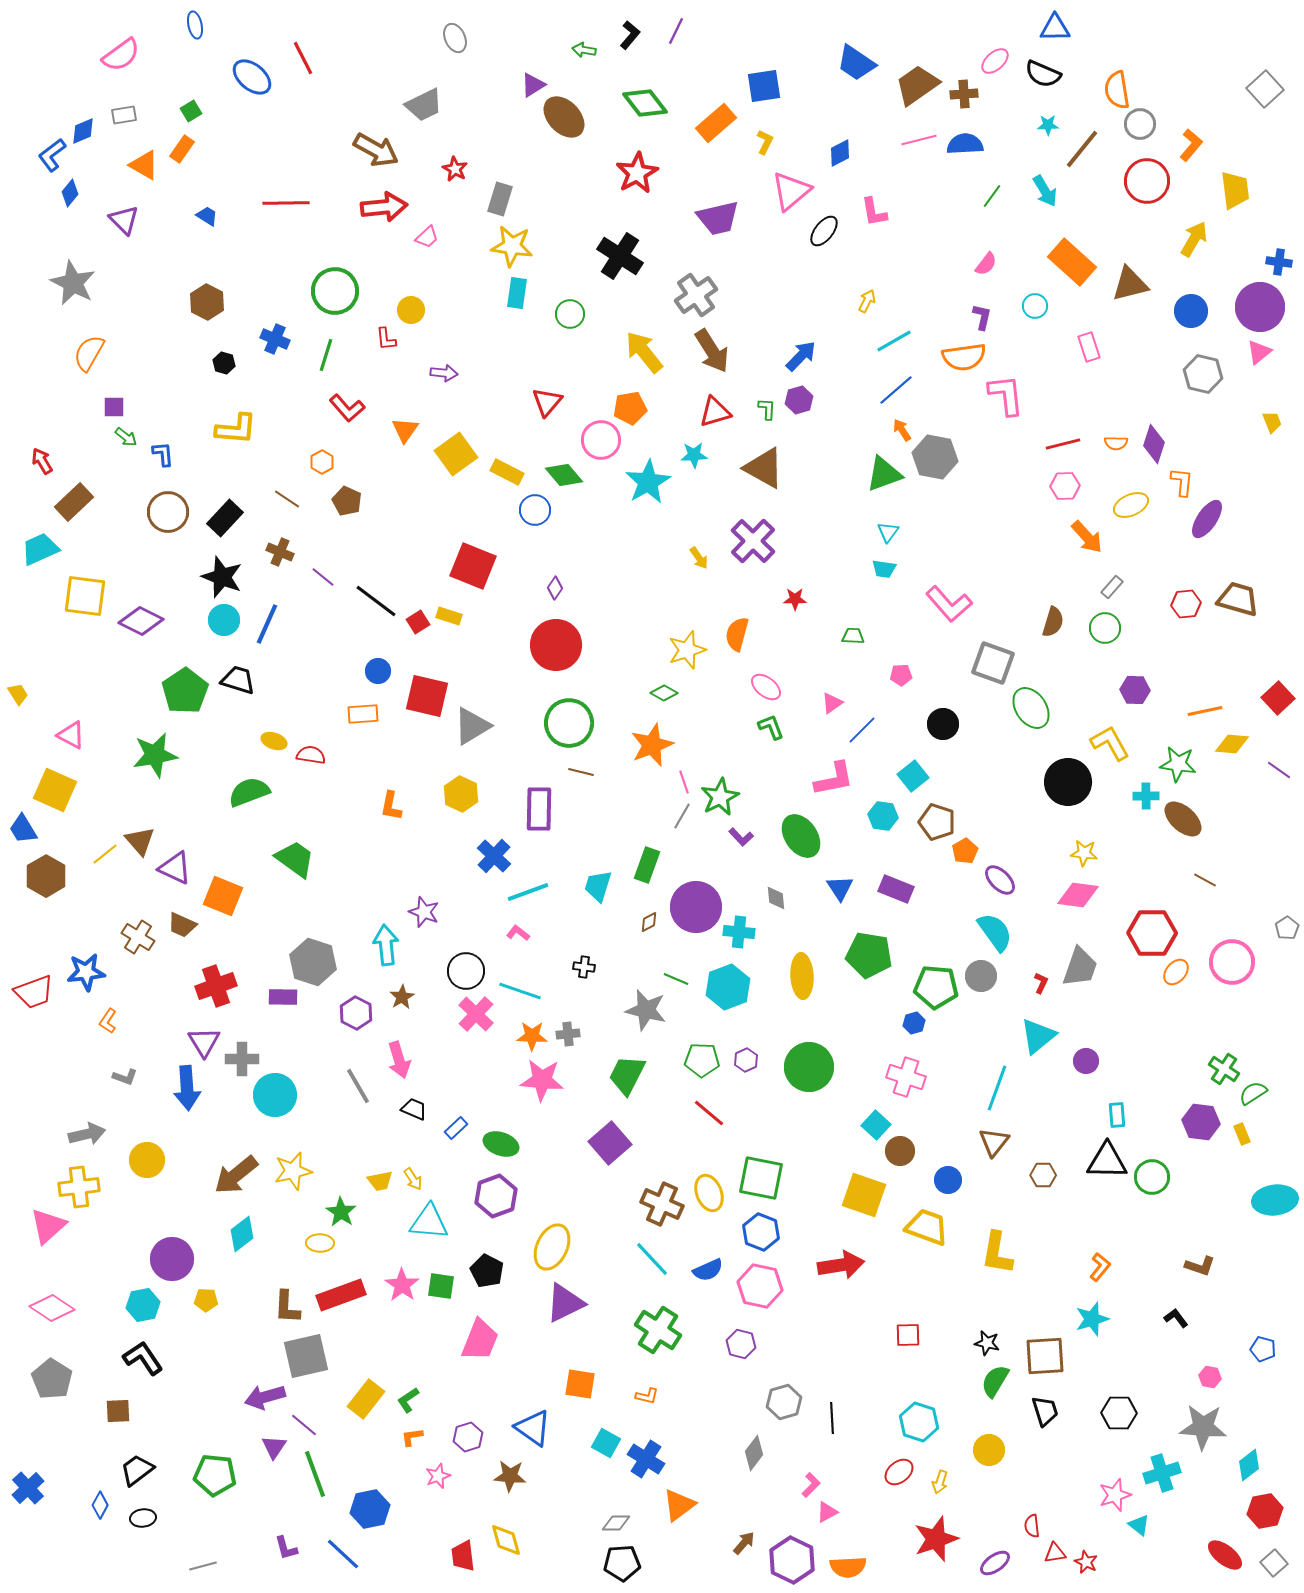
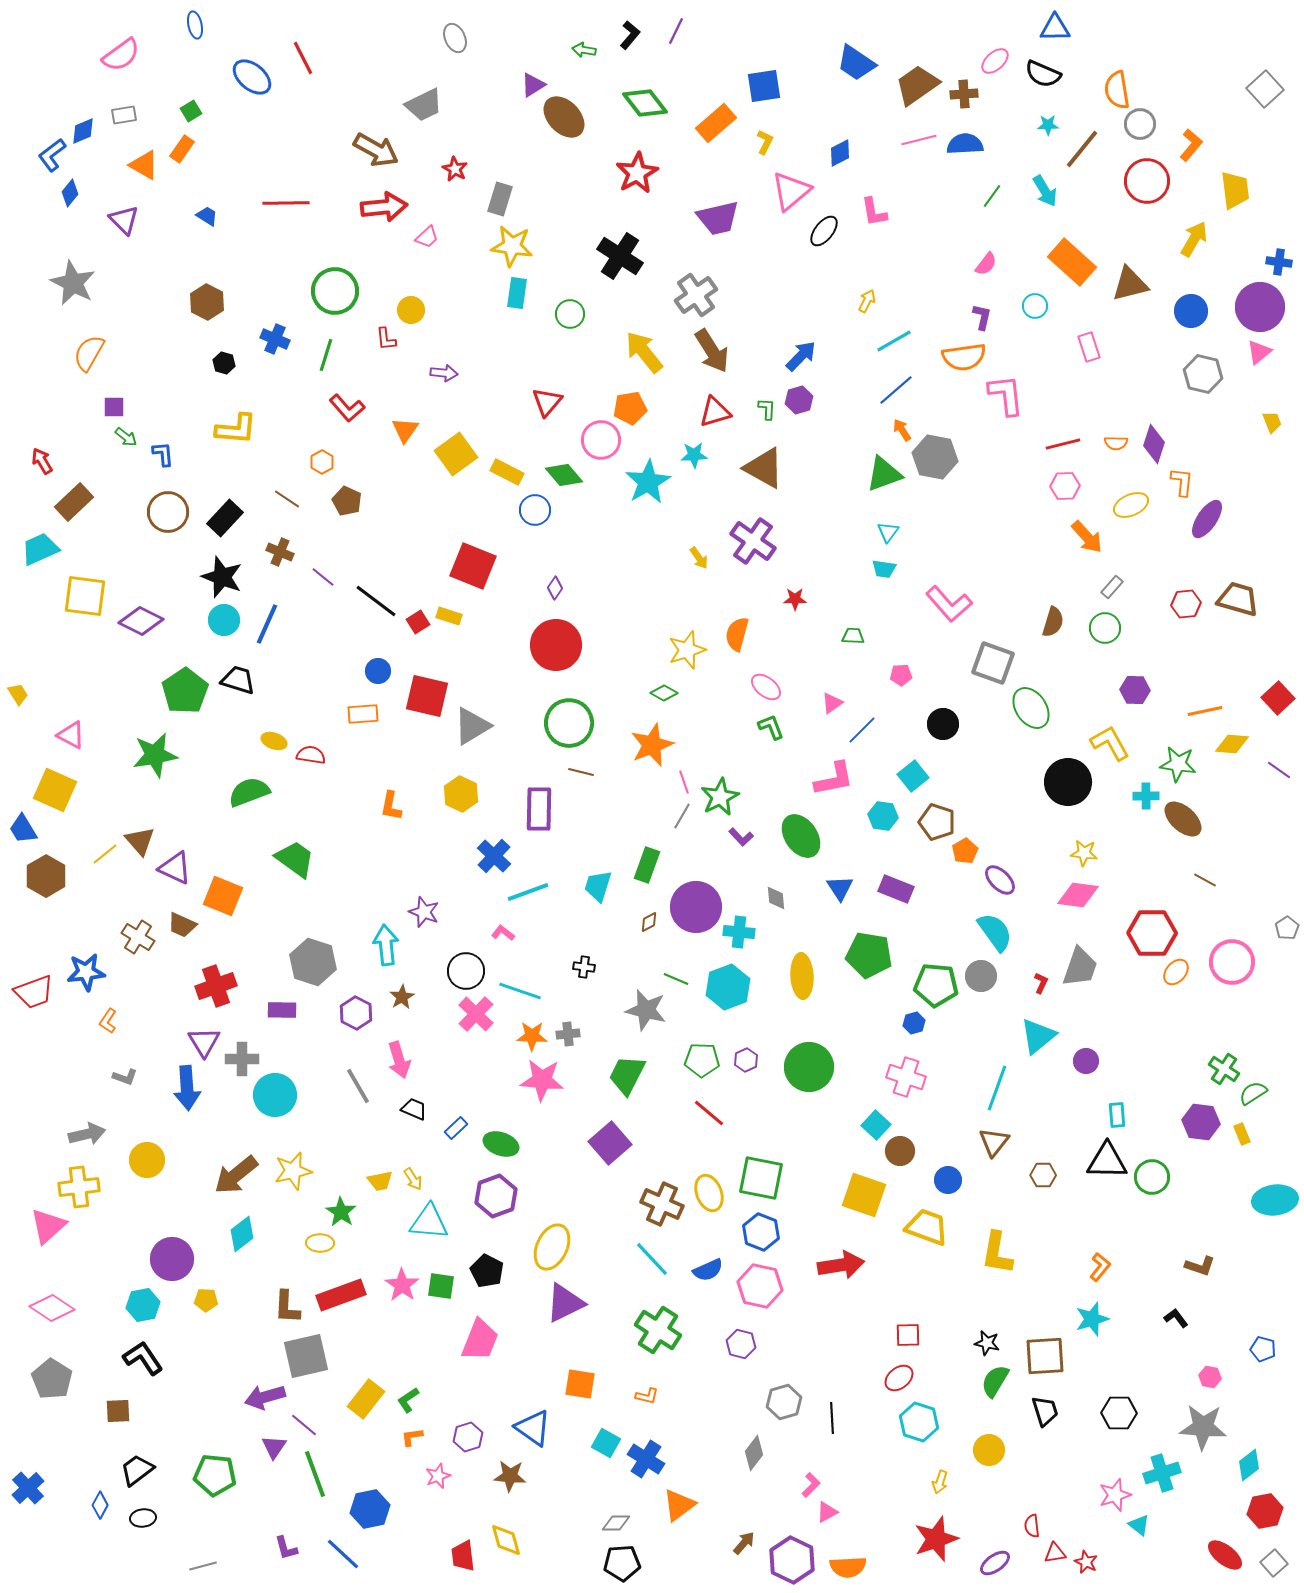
purple cross at (753, 541): rotated 9 degrees counterclockwise
pink L-shape at (518, 933): moved 15 px left
green pentagon at (936, 987): moved 2 px up
purple rectangle at (283, 997): moved 1 px left, 13 px down
red ellipse at (899, 1472): moved 94 px up
